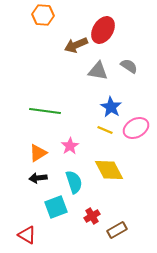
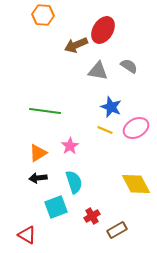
blue star: rotated 10 degrees counterclockwise
yellow diamond: moved 27 px right, 14 px down
